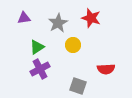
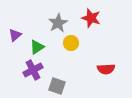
purple triangle: moved 9 px left, 17 px down; rotated 32 degrees counterclockwise
yellow circle: moved 2 px left, 2 px up
purple cross: moved 7 px left, 1 px down
gray square: moved 21 px left
